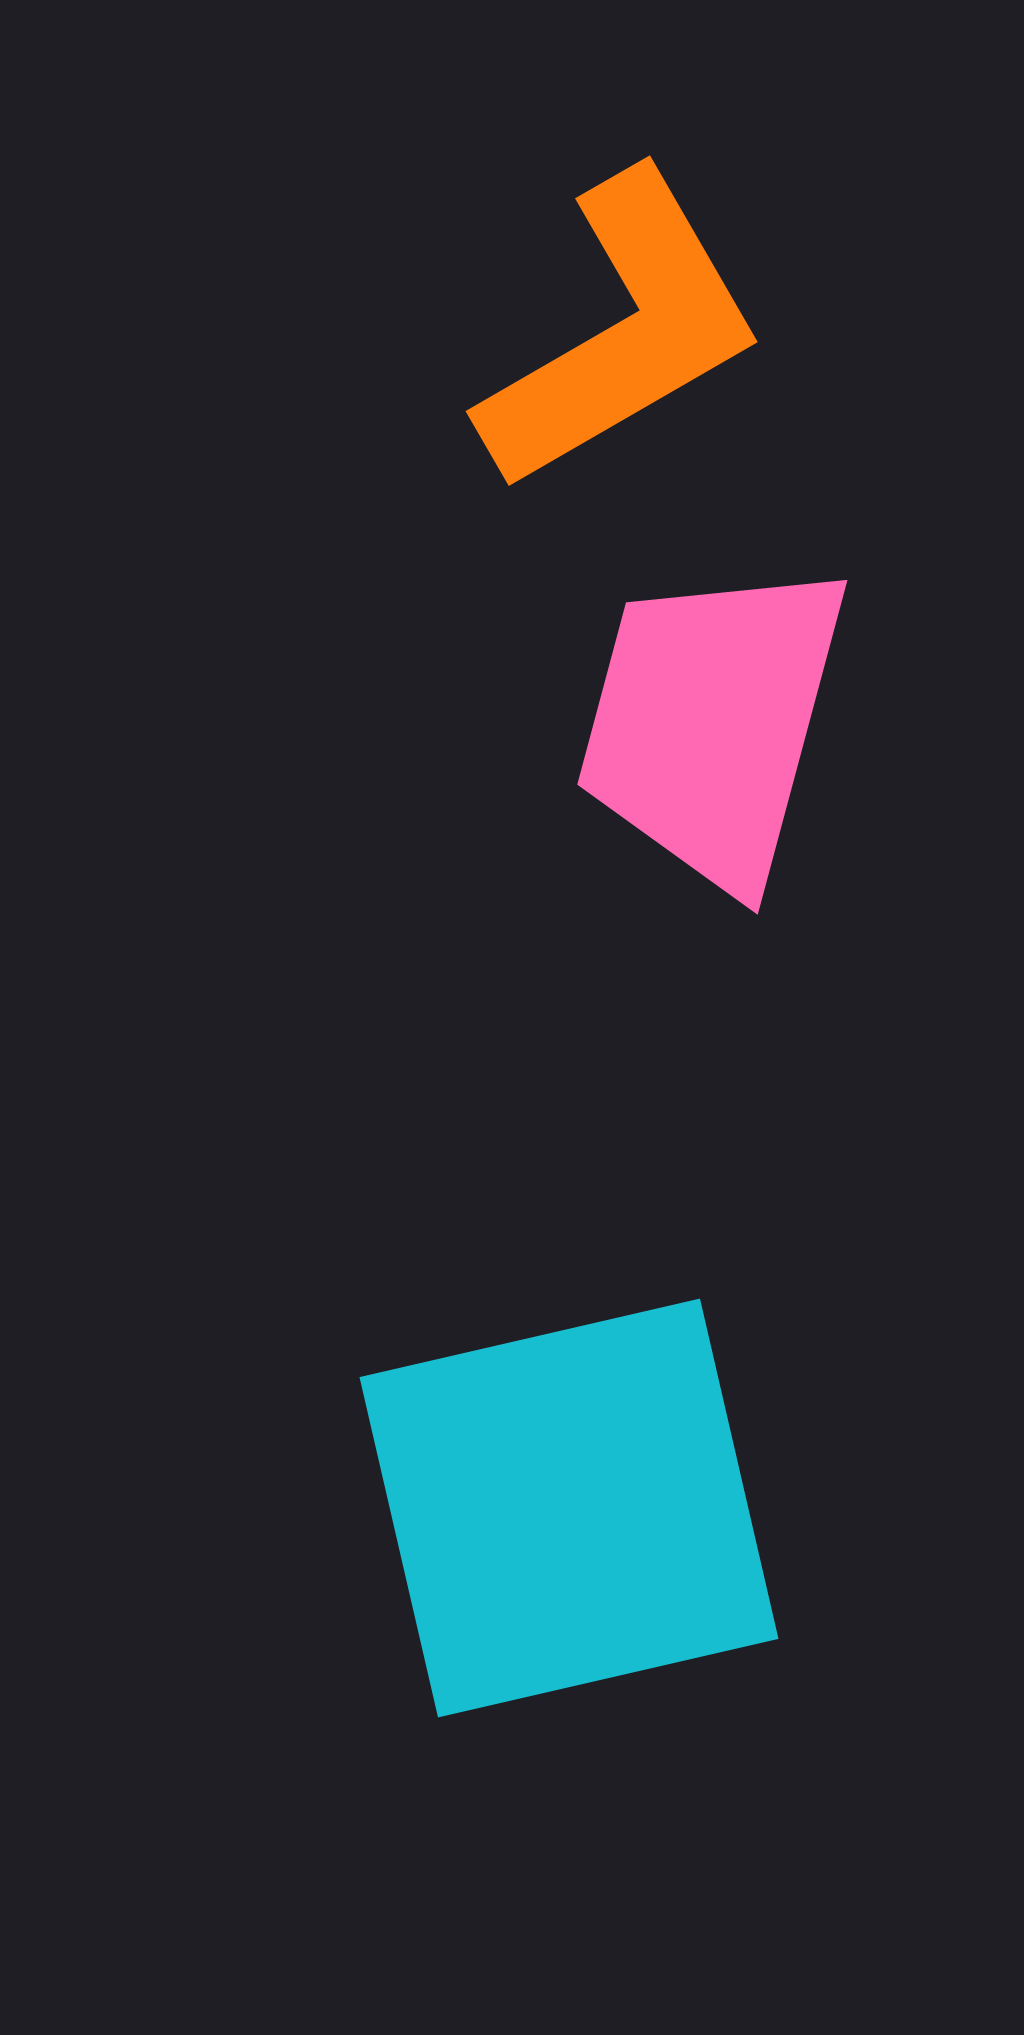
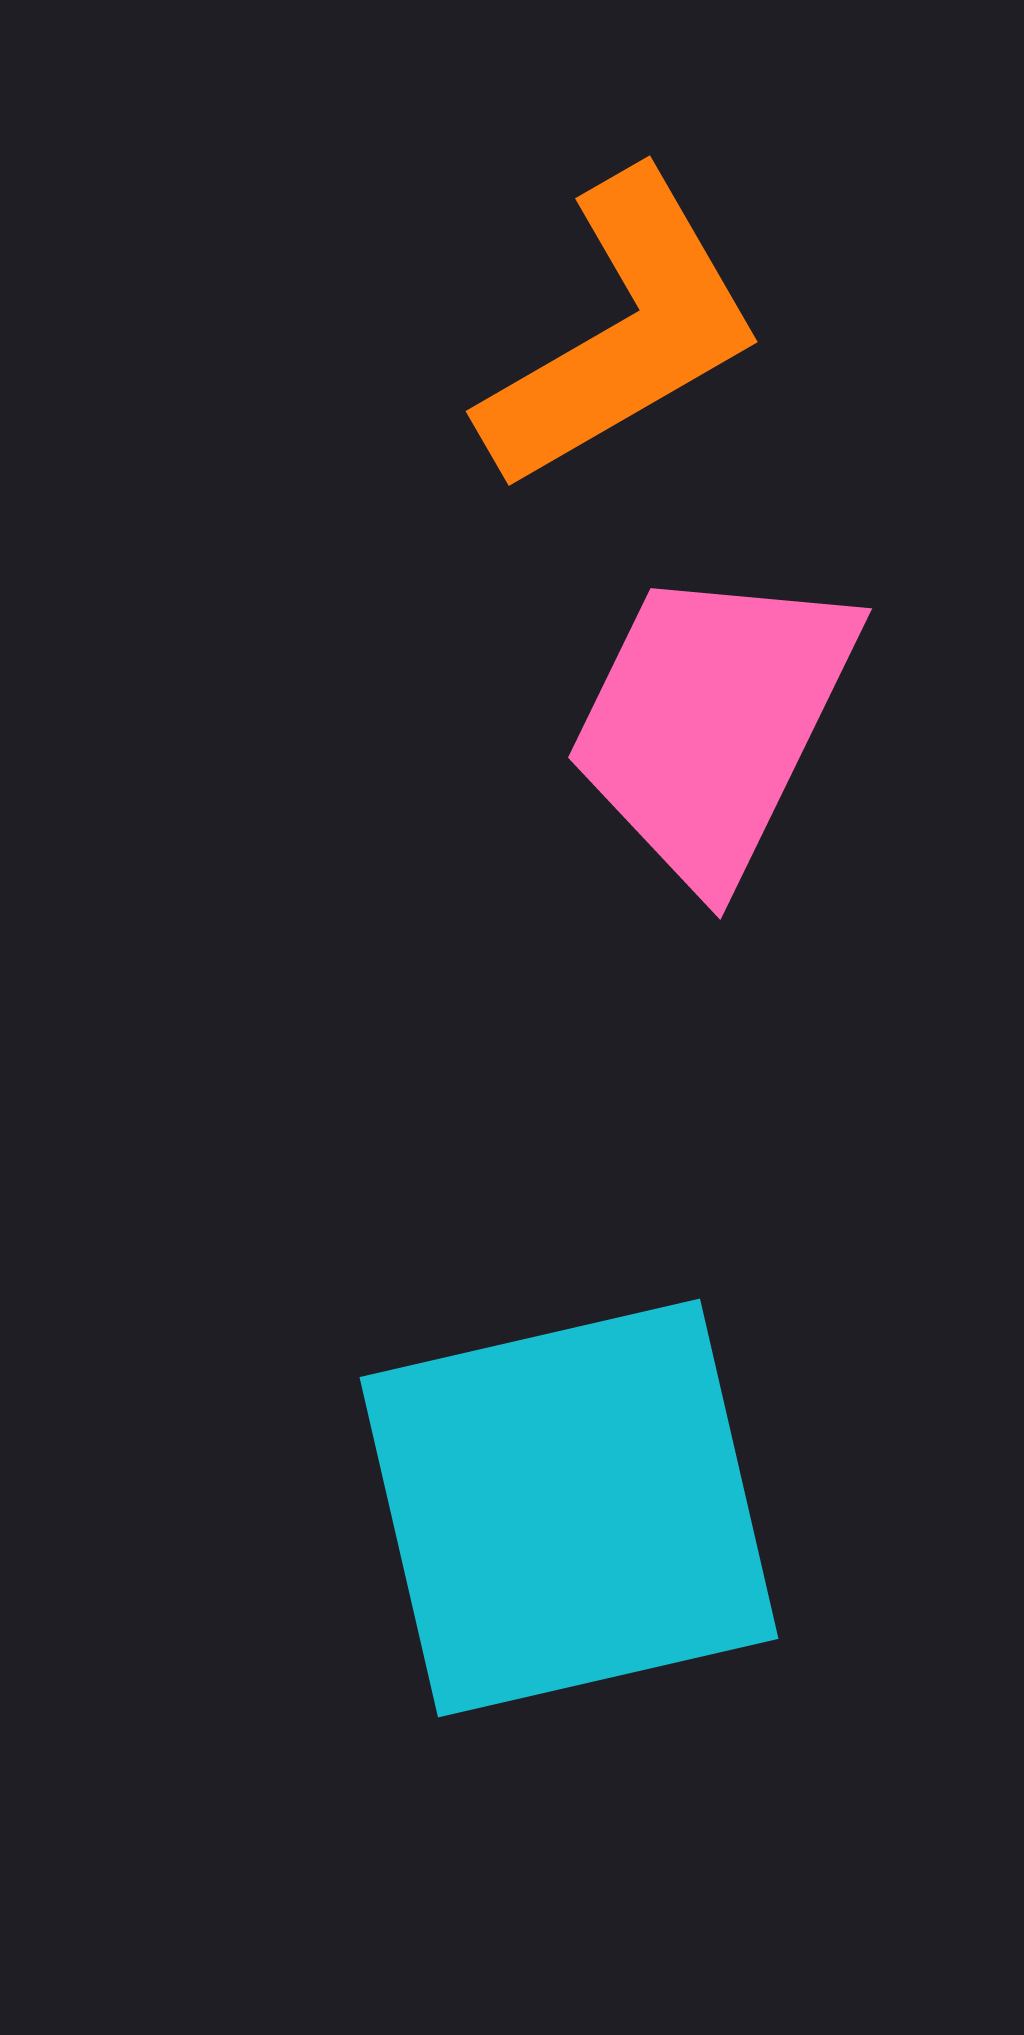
pink trapezoid: rotated 11 degrees clockwise
